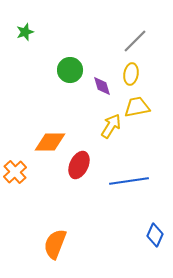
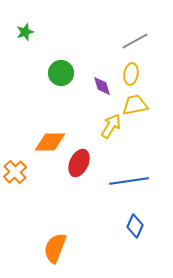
gray line: rotated 16 degrees clockwise
green circle: moved 9 px left, 3 px down
yellow trapezoid: moved 2 px left, 2 px up
red ellipse: moved 2 px up
blue diamond: moved 20 px left, 9 px up
orange semicircle: moved 4 px down
